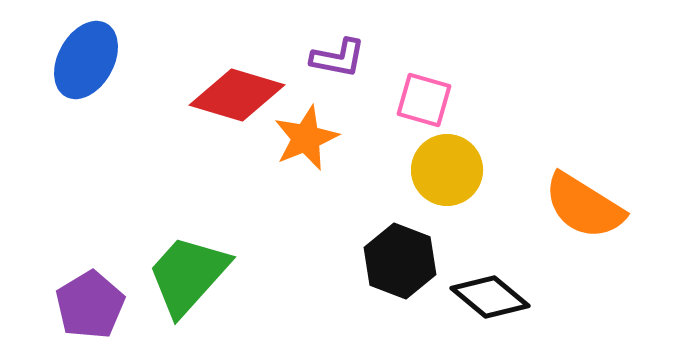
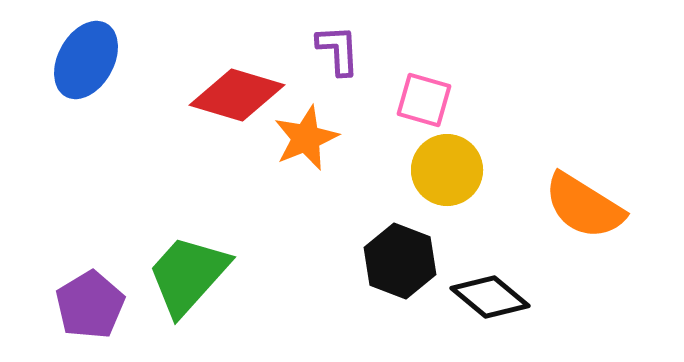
purple L-shape: moved 8 px up; rotated 104 degrees counterclockwise
